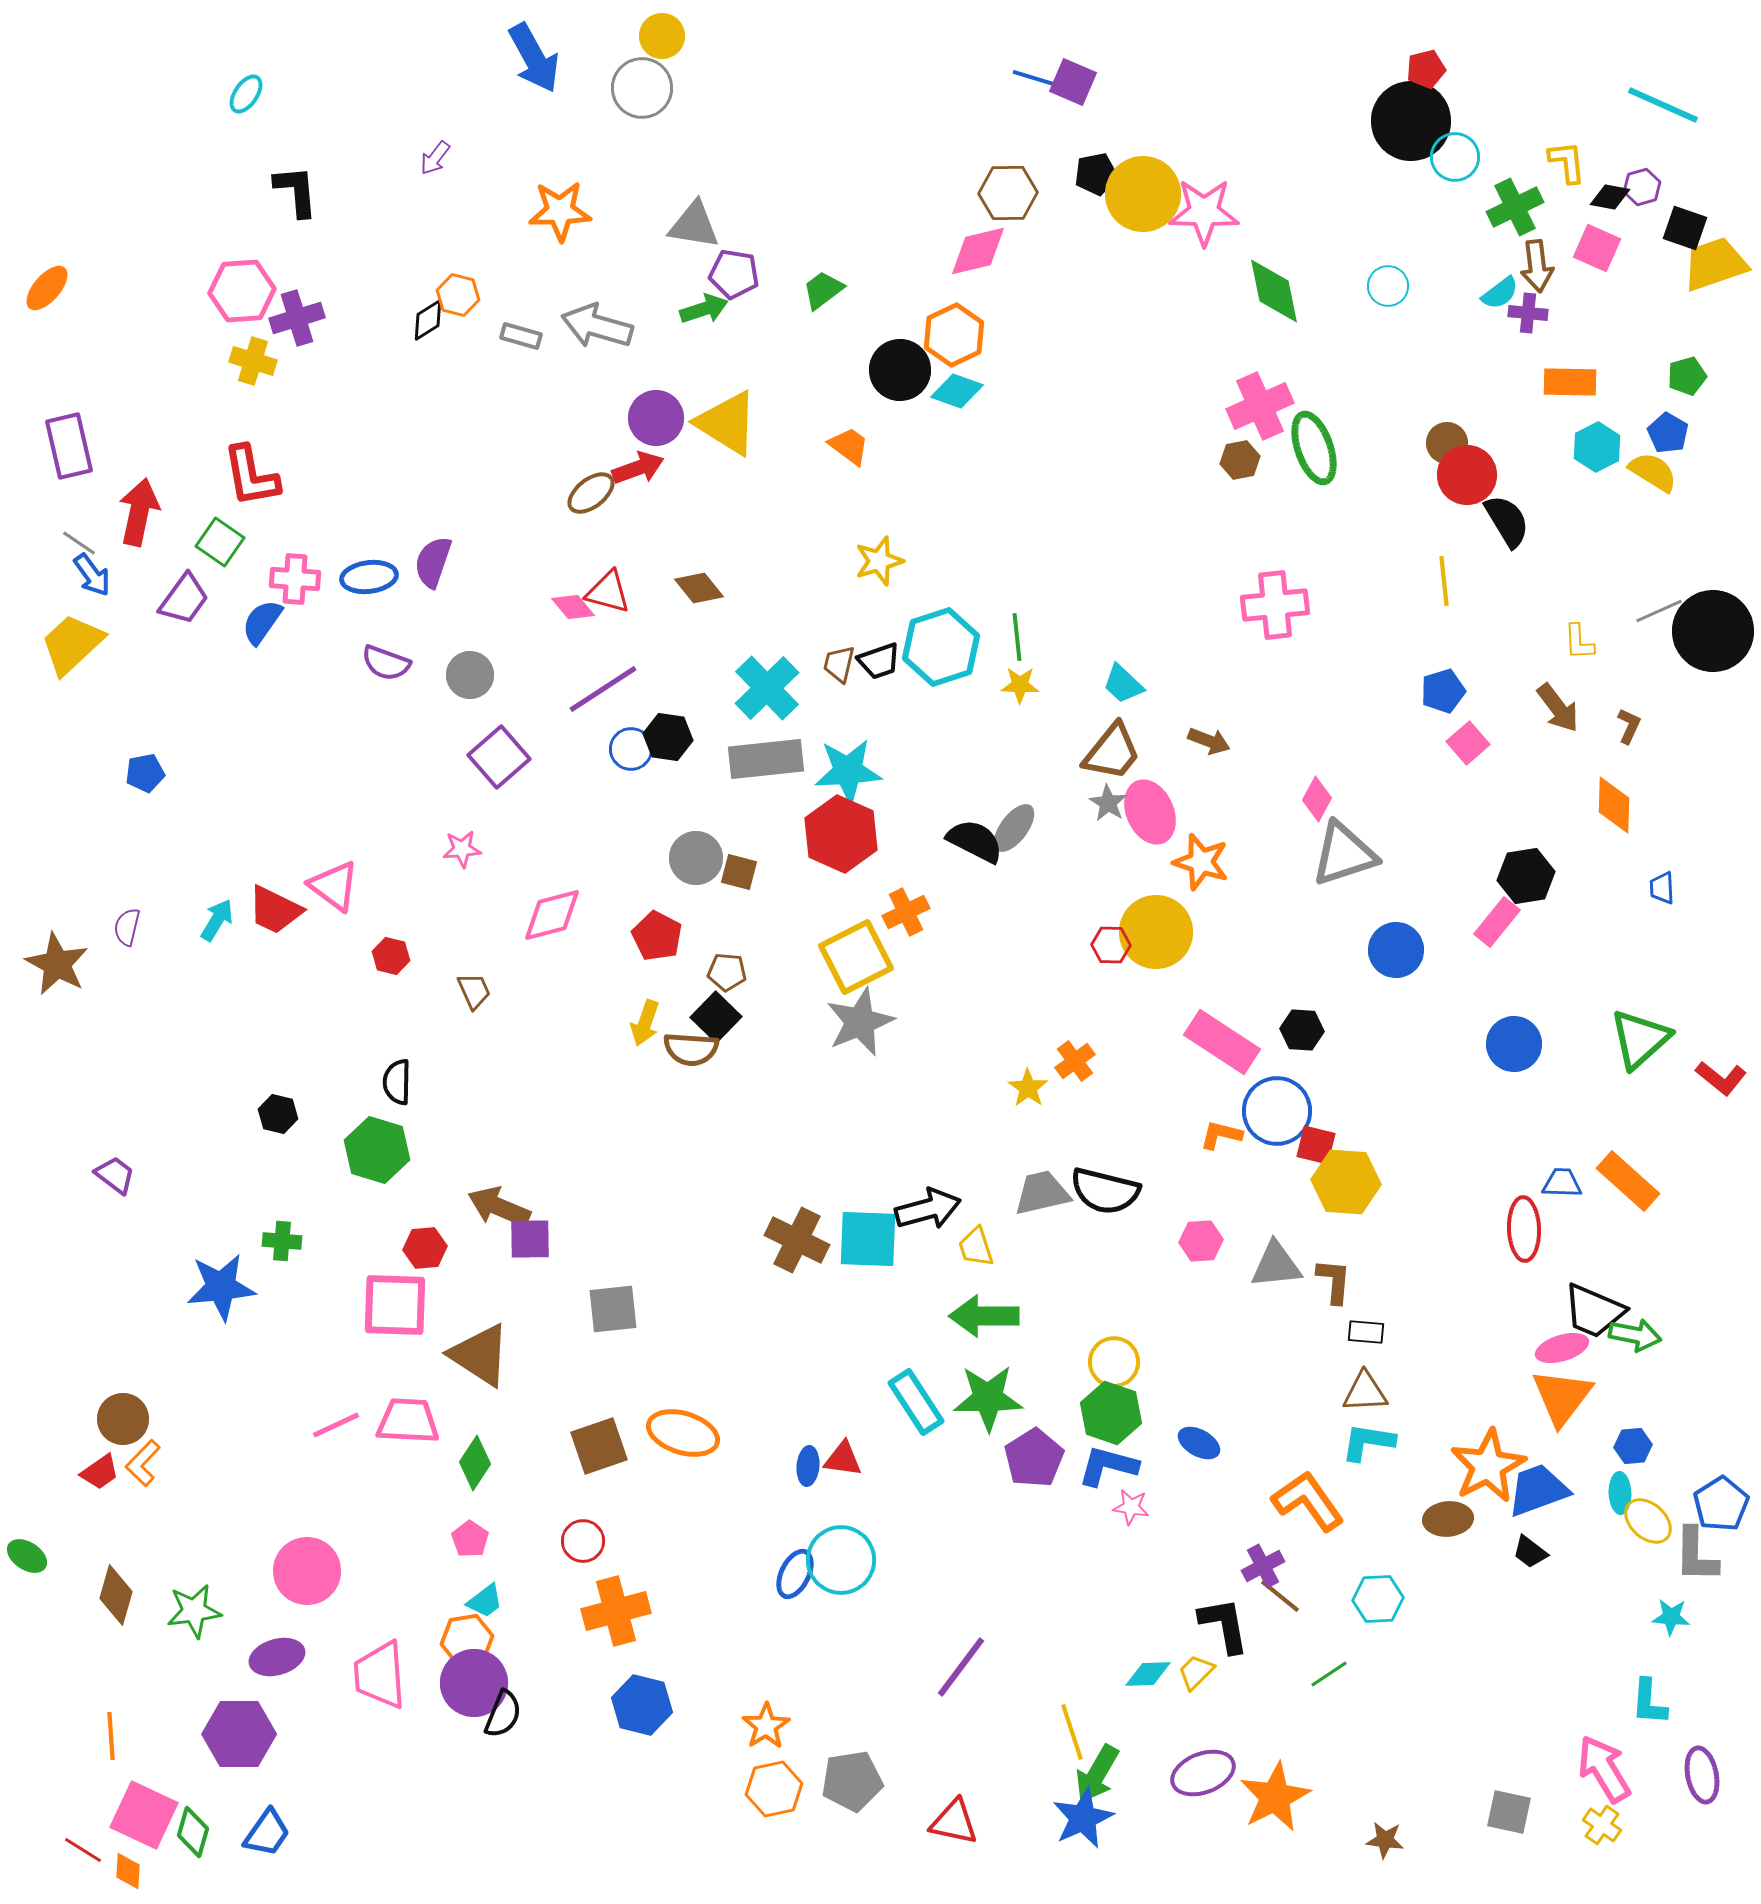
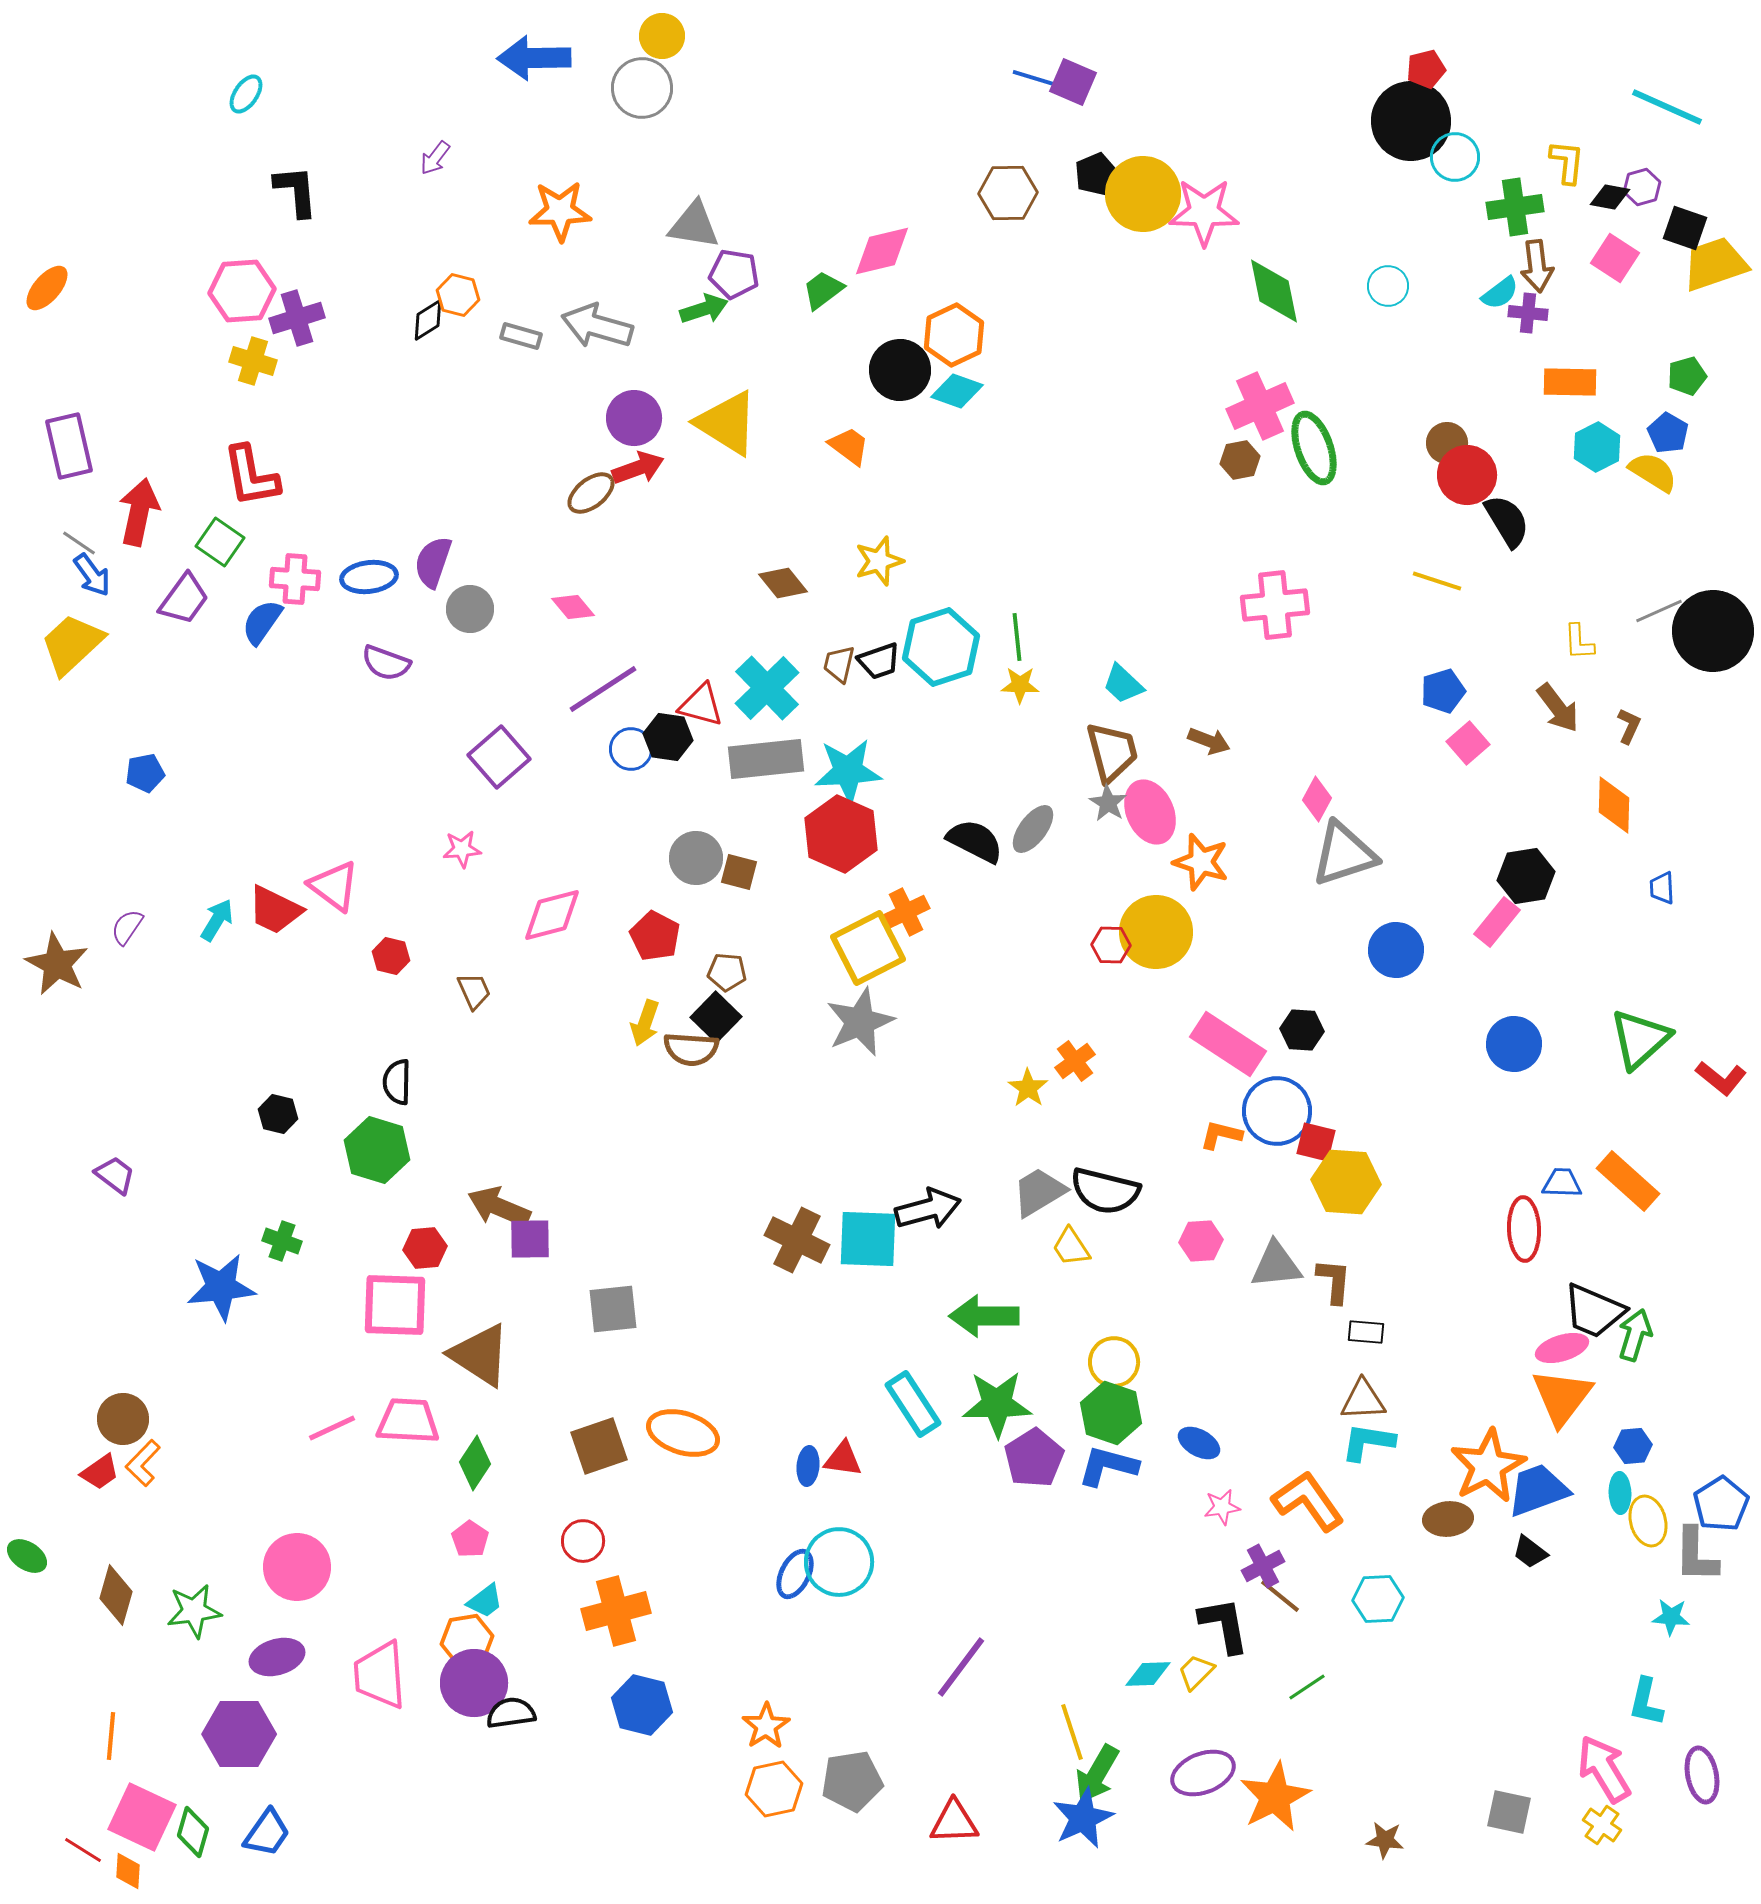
blue arrow at (534, 58): rotated 118 degrees clockwise
cyan line at (1663, 105): moved 4 px right, 2 px down
yellow L-shape at (1567, 162): rotated 12 degrees clockwise
black pentagon at (1096, 174): rotated 12 degrees counterclockwise
green cross at (1515, 207): rotated 18 degrees clockwise
pink square at (1597, 248): moved 18 px right, 10 px down; rotated 9 degrees clockwise
pink diamond at (978, 251): moved 96 px left
purple circle at (656, 418): moved 22 px left
yellow line at (1444, 581): moved 7 px left; rotated 66 degrees counterclockwise
brown diamond at (699, 588): moved 84 px right, 5 px up
red triangle at (608, 592): moved 93 px right, 113 px down
gray circle at (470, 675): moved 66 px up
brown trapezoid at (1112, 752): rotated 54 degrees counterclockwise
gray ellipse at (1014, 828): moved 19 px right, 1 px down
purple semicircle at (127, 927): rotated 21 degrees clockwise
red pentagon at (657, 936): moved 2 px left
yellow square at (856, 957): moved 12 px right, 9 px up
pink rectangle at (1222, 1042): moved 6 px right, 2 px down
red square at (1316, 1145): moved 3 px up
gray trapezoid at (1042, 1193): moved 3 px left, 1 px up; rotated 18 degrees counterclockwise
green cross at (282, 1241): rotated 15 degrees clockwise
yellow trapezoid at (976, 1247): moved 95 px right; rotated 15 degrees counterclockwise
green arrow at (1635, 1335): rotated 84 degrees counterclockwise
brown triangle at (1365, 1392): moved 2 px left, 8 px down
green star at (988, 1398): moved 9 px right, 6 px down
cyan rectangle at (916, 1402): moved 3 px left, 2 px down
pink line at (336, 1425): moved 4 px left, 3 px down
pink star at (1131, 1507): moved 91 px right; rotated 18 degrees counterclockwise
yellow ellipse at (1648, 1521): rotated 33 degrees clockwise
cyan circle at (841, 1560): moved 2 px left, 2 px down
pink circle at (307, 1571): moved 10 px left, 4 px up
green line at (1329, 1674): moved 22 px left, 13 px down
cyan L-shape at (1649, 1702): moved 3 px left; rotated 9 degrees clockwise
black semicircle at (503, 1714): moved 8 px right, 1 px up; rotated 120 degrees counterclockwise
orange line at (111, 1736): rotated 9 degrees clockwise
pink square at (144, 1815): moved 2 px left, 2 px down
red triangle at (954, 1822): rotated 14 degrees counterclockwise
